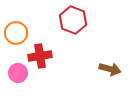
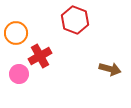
red hexagon: moved 2 px right
red cross: rotated 20 degrees counterclockwise
pink circle: moved 1 px right, 1 px down
